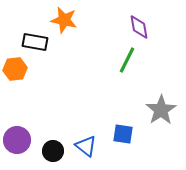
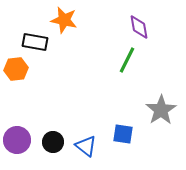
orange hexagon: moved 1 px right
black circle: moved 9 px up
